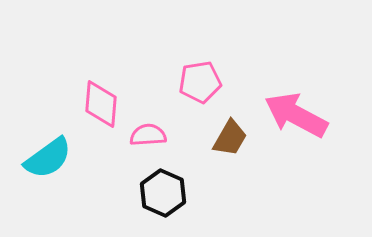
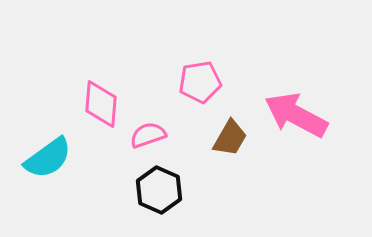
pink semicircle: rotated 15 degrees counterclockwise
black hexagon: moved 4 px left, 3 px up
